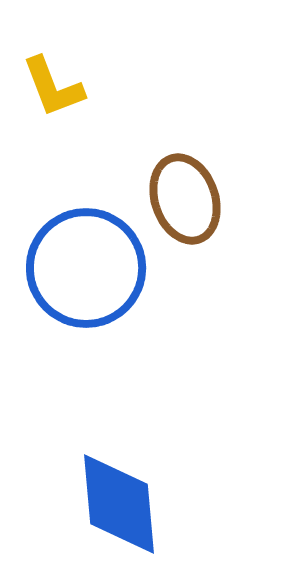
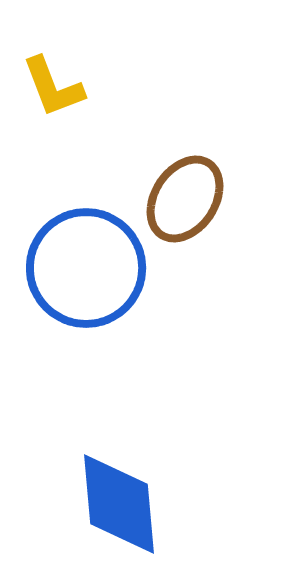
brown ellipse: rotated 52 degrees clockwise
